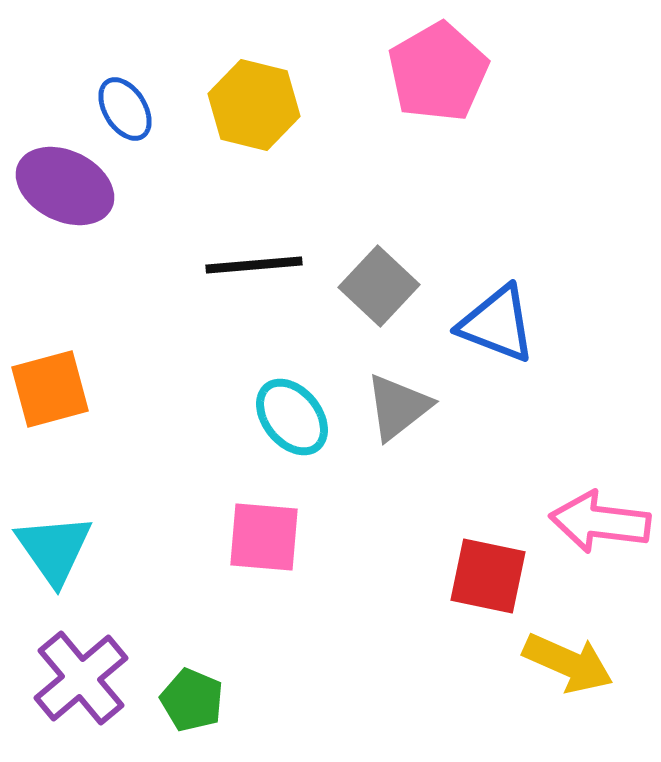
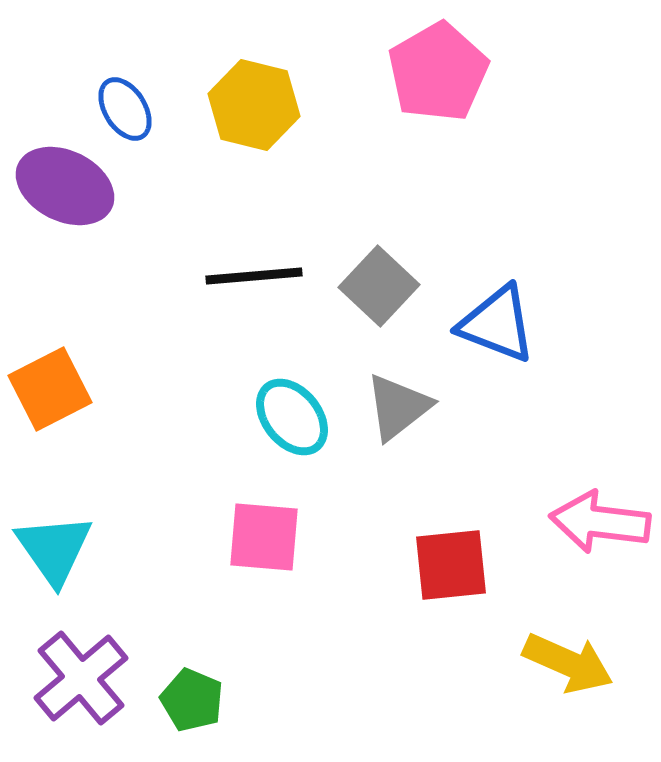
black line: moved 11 px down
orange square: rotated 12 degrees counterclockwise
red square: moved 37 px left, 11 px up; rotated 18 degrees counterclockwise
